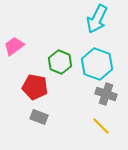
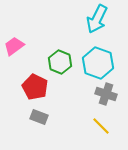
cyan hexagon: moved 1 px right, 1 px up
red pentagon: rotated 15 degrees clockwise
